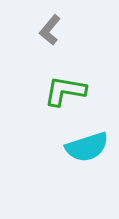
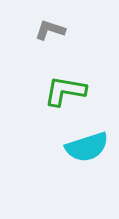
gray L-shape: rotated 68 degrees clockwise
